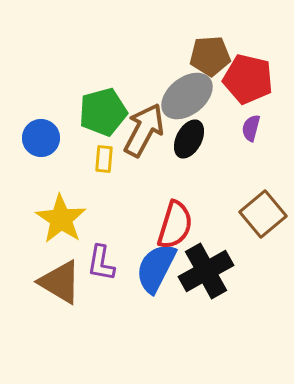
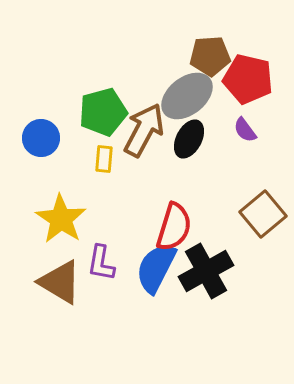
purple semicircle: moved 6 px left, 2 px down; rotated 52 degrees counterclockwise
red semicircle: moved 1 px left, 2 px down
